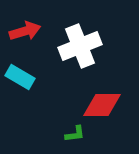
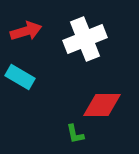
red arrow: moved 1 px right
white cross: moved 5 px right, 7 px up
green L-shape: rotated 85 degrees clockwise
